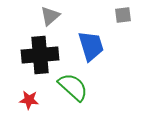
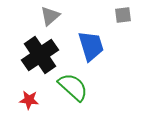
black cross: rotated 30 degrees counterclockwise
